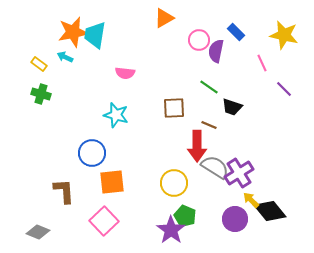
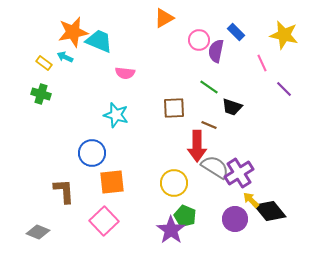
cyan trapezoid: moved 4 px right, 6 px down; rotated 104 degrees clockwise
yellow rectangle: moved 5 px right, 1 px up
